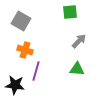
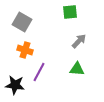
gray square: moved 1 px right, 1 px down
purple line: moved 3 px right, 1 px down; rotated 12 degrees clockwise
